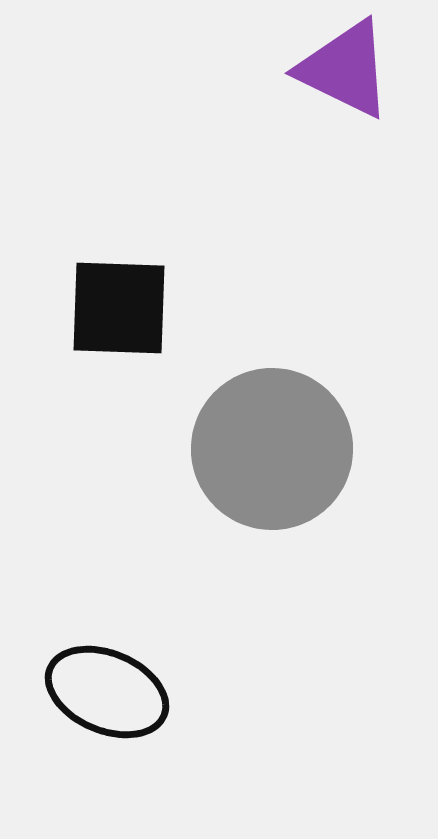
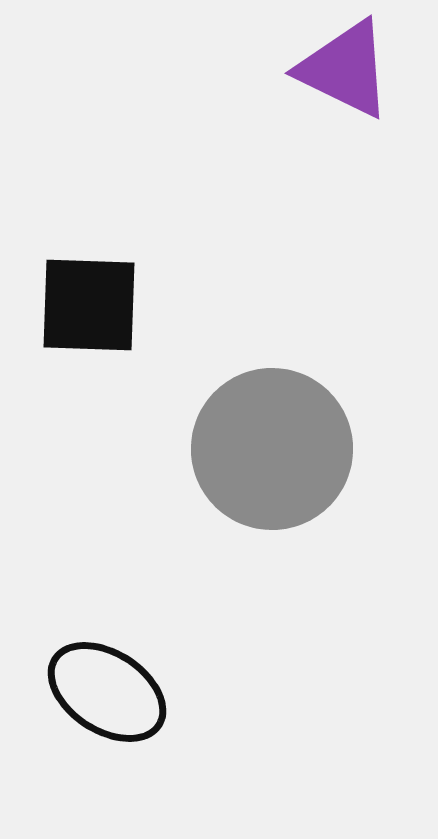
black square: moved 30 px left, 3 px up
black ellipse: rotated 10 degrees clockwise
